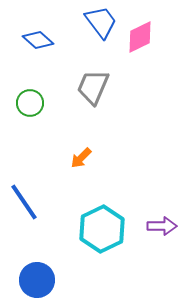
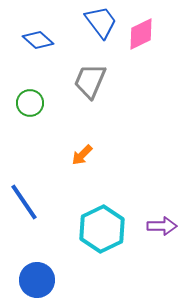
pink diamond: moved 1 px right, 3 px up
gray trapezoid: moved 3 px left, 6 px up
orange arrow: moved 1 px right, 3 px up
